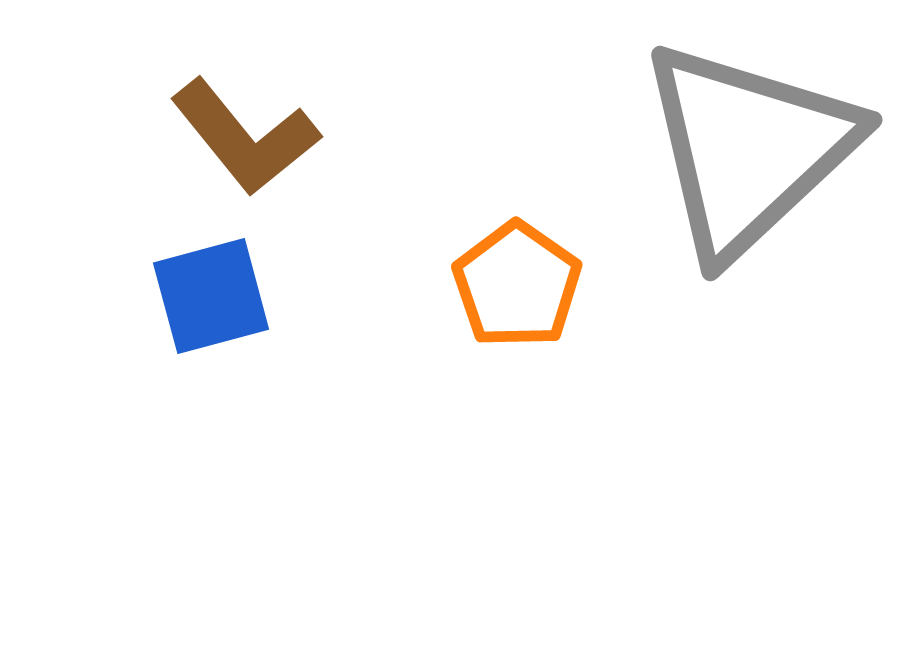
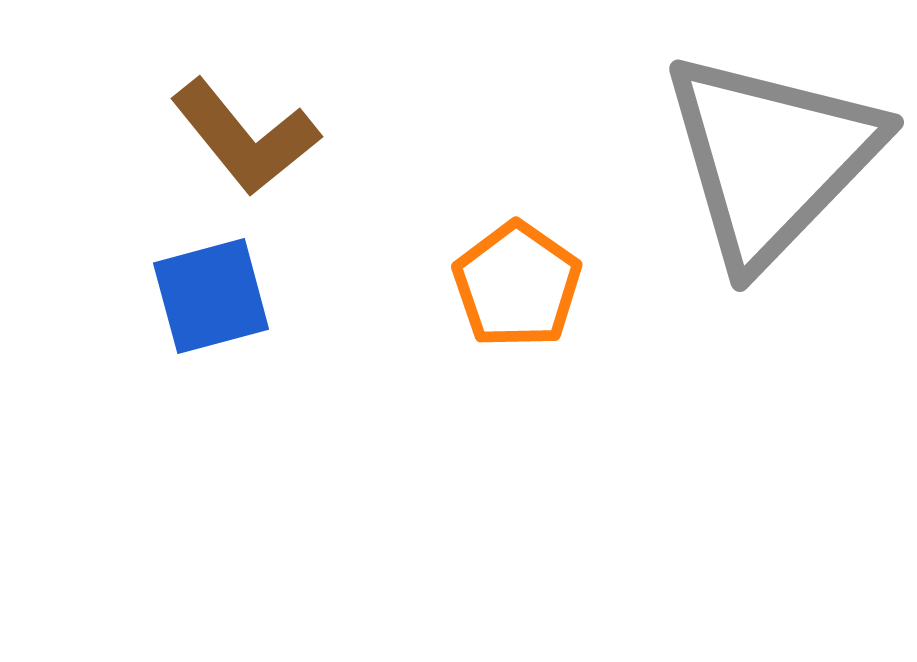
gray triangle: moved 23 px right, 9 px down; rotated 3 degrees counterclockwise
